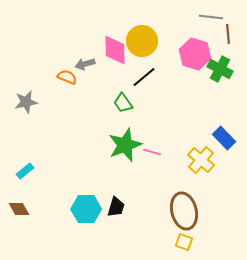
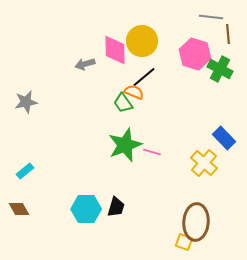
orange semicircle: moved 67 px right, 15 px down
yellow cross: moved 3 px right, 3 px down
brown ellipse: moved 12 px right, 11 px down; rotated 18 degrees clockwise
